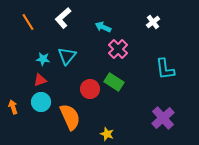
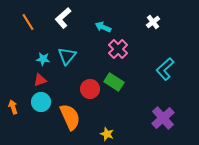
cyan L-shape: rotated 55 degrees clockwise
